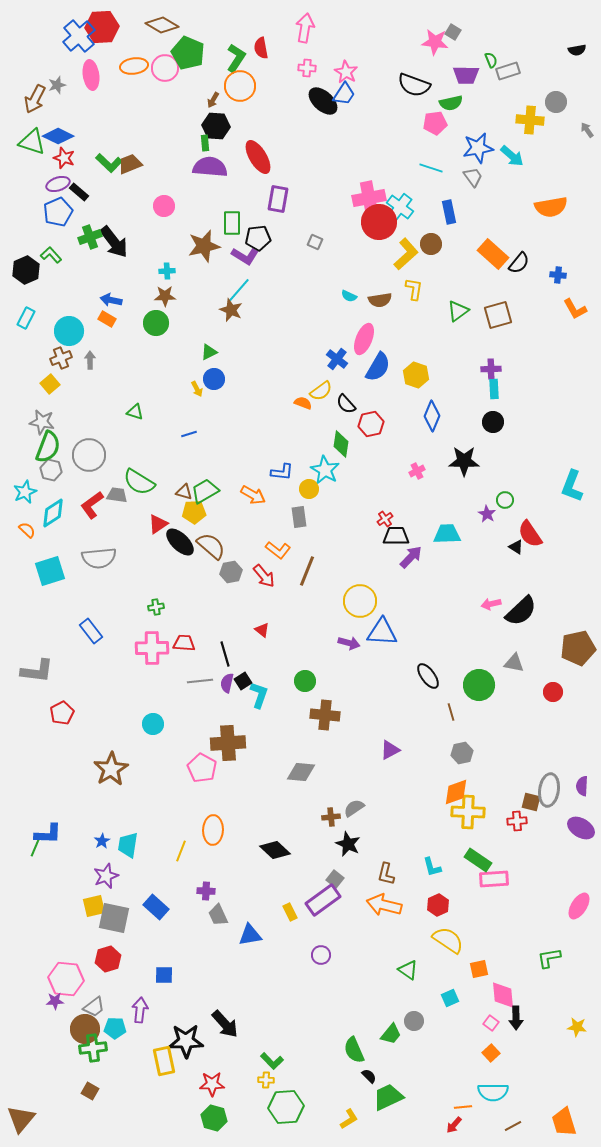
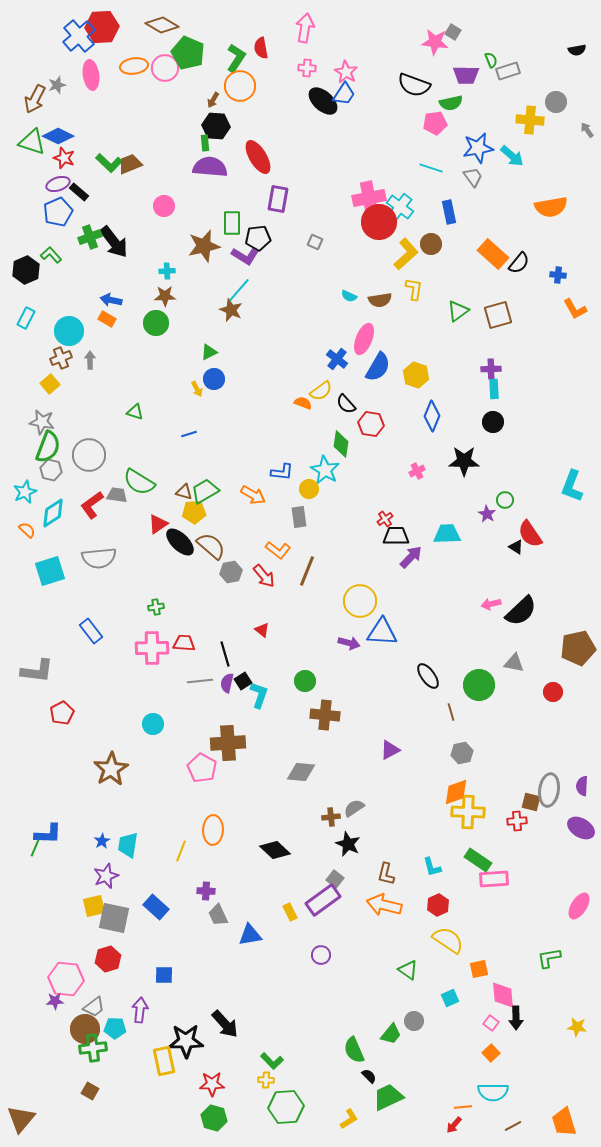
red hexagon at (371, 424): rotated 20 degrees clockwise
